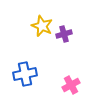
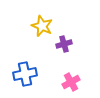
purple cross: moved 10 px down
pink cross: moved 3 px up
